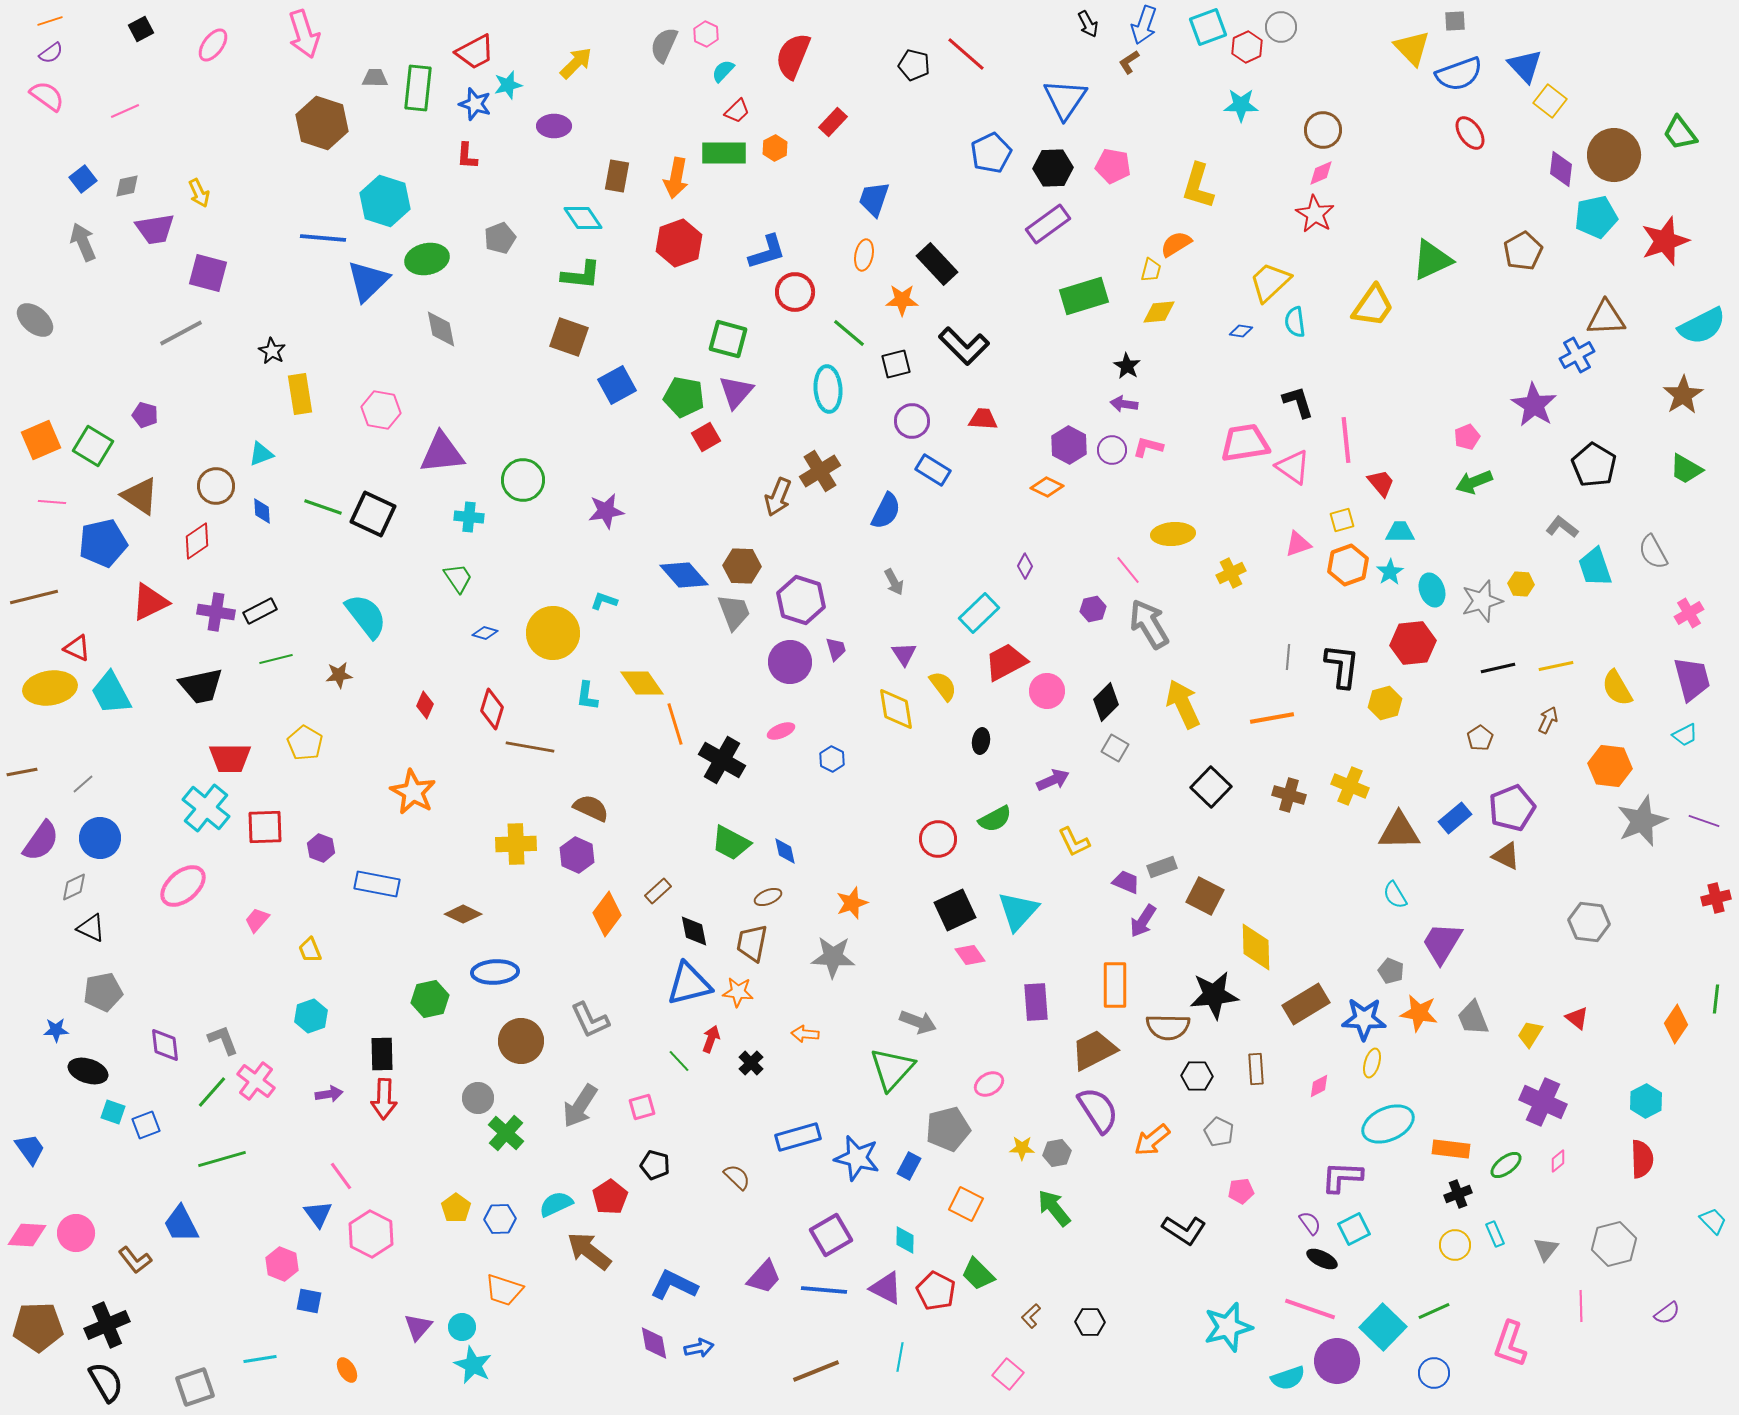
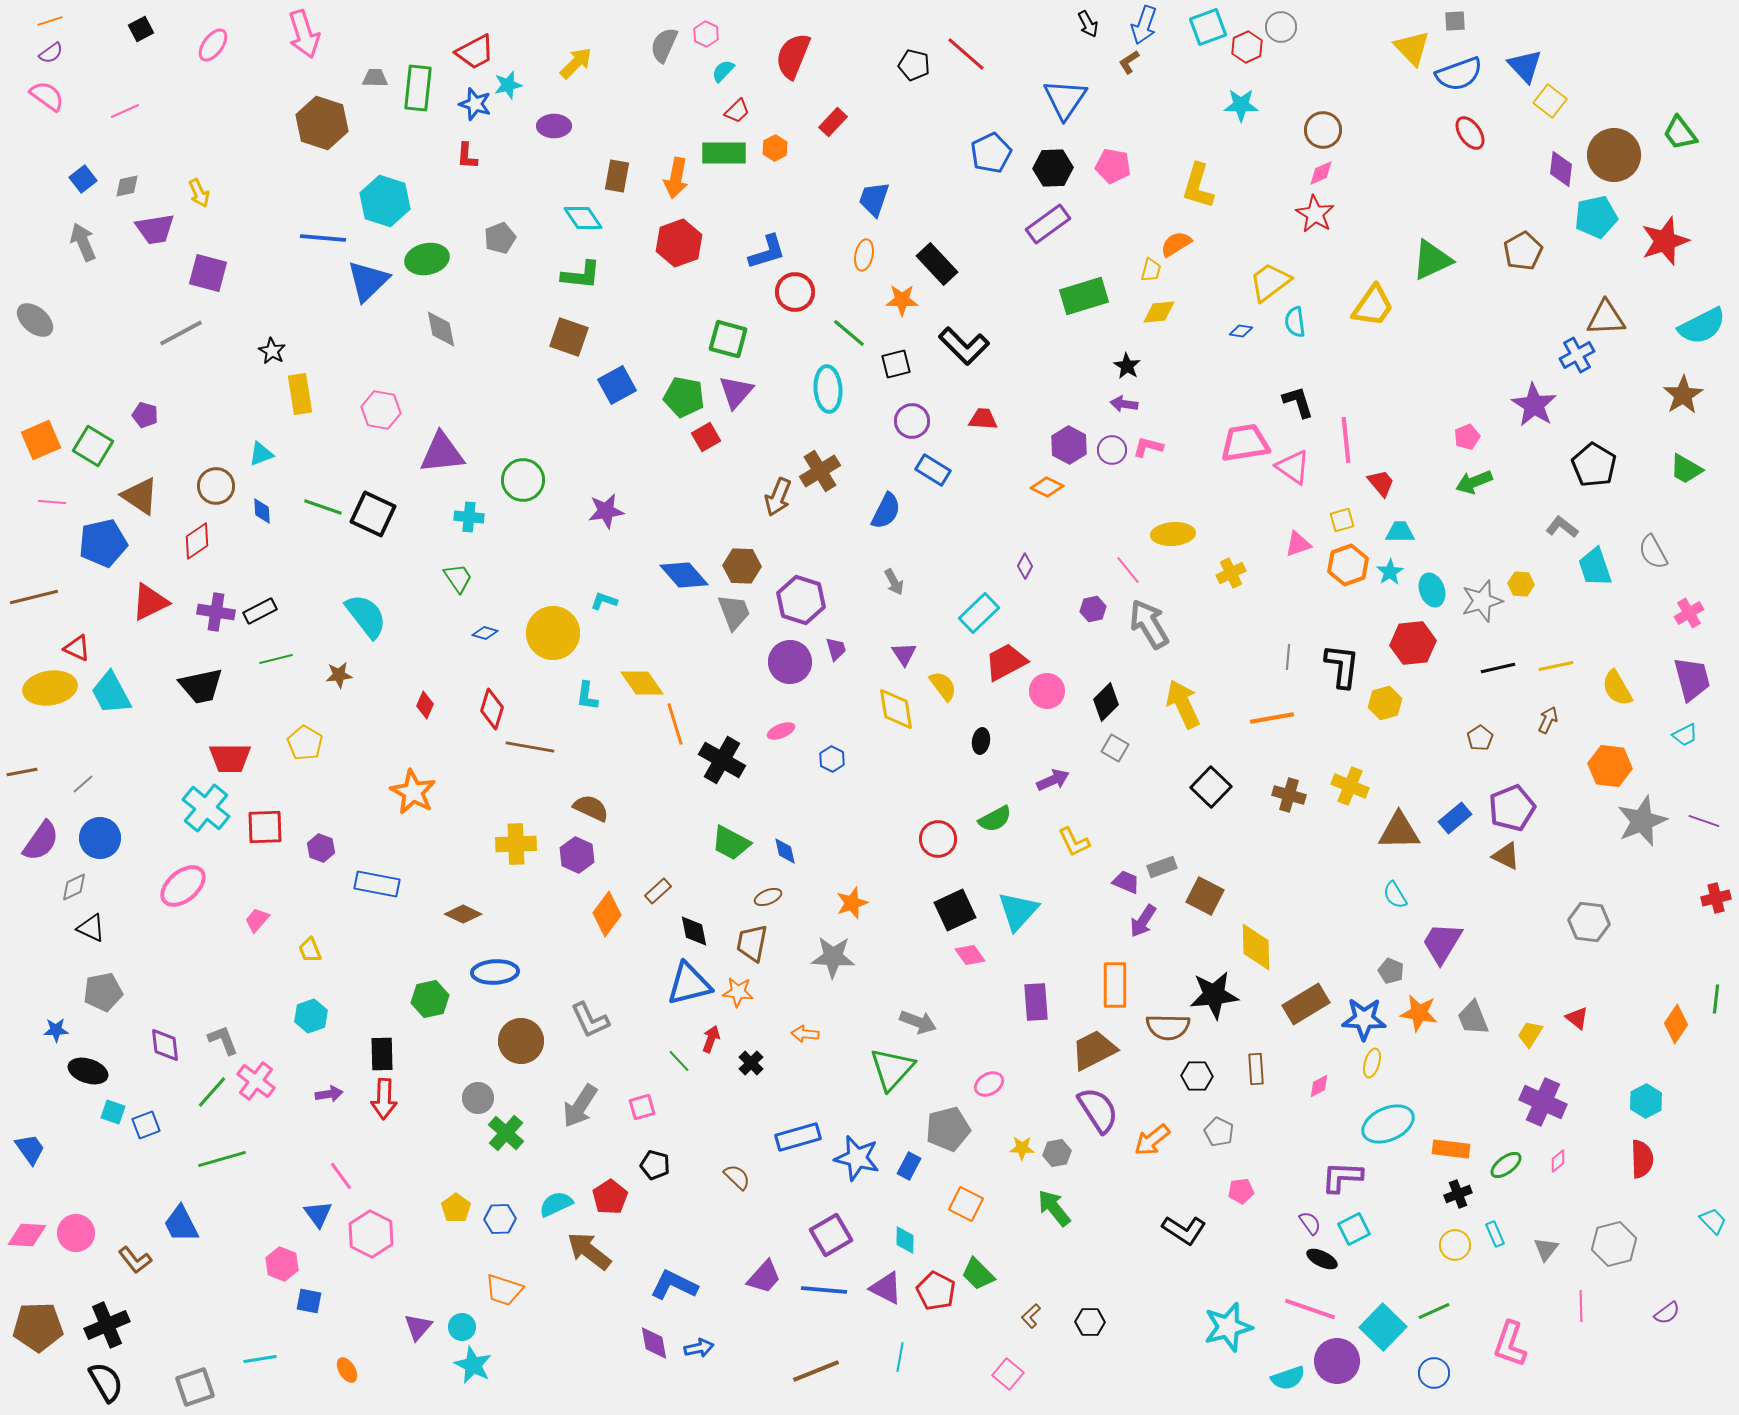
yellow trapezoid at (1270, 282): rotated 6 degrees clockwise
